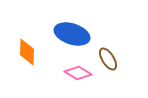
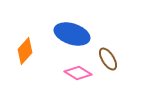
orange diamond: moved 2 px left, 1 px up; rotated 40 degrees clockwise
